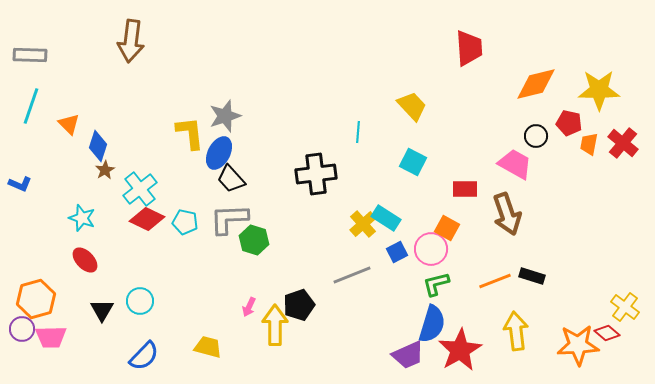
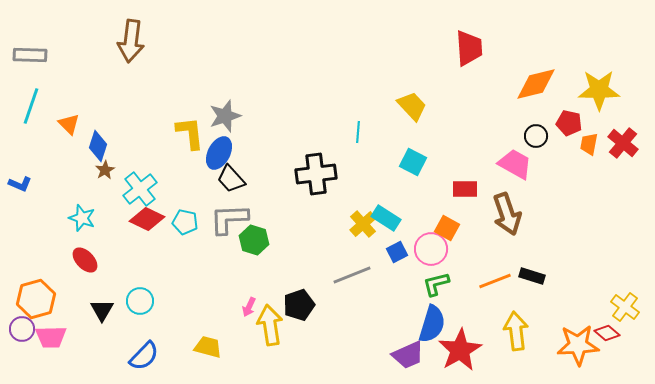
yellow arrow at (275, 325): moved 5 px left; rotated 9 degrees counterclockwise
